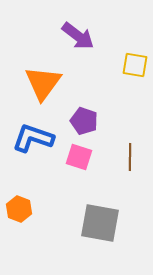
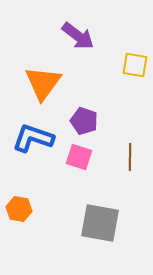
orange hexagon: rotated 10 degrees counterclockwise
